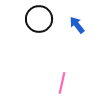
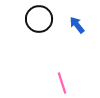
pink line: rotated 30 degrees counterclockwise
